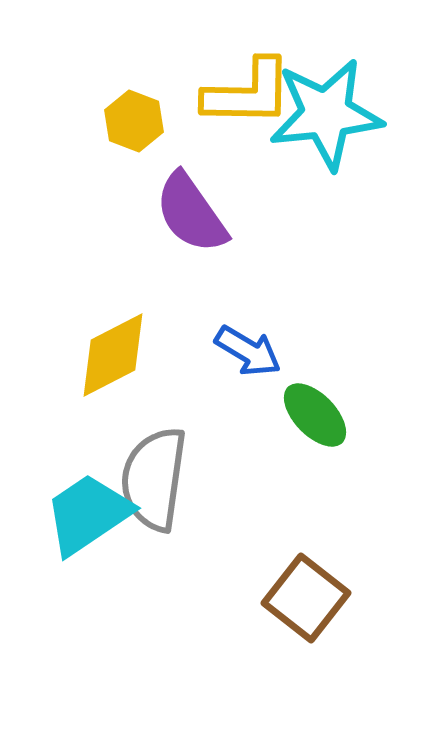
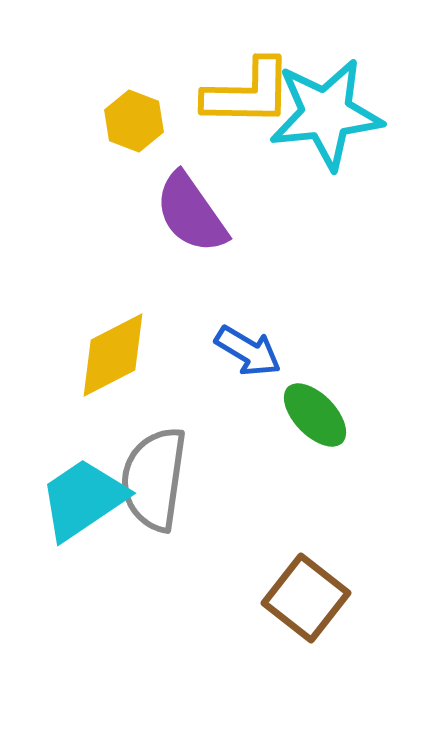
cyan trapezoid: moved 5 px left, 15 px up
